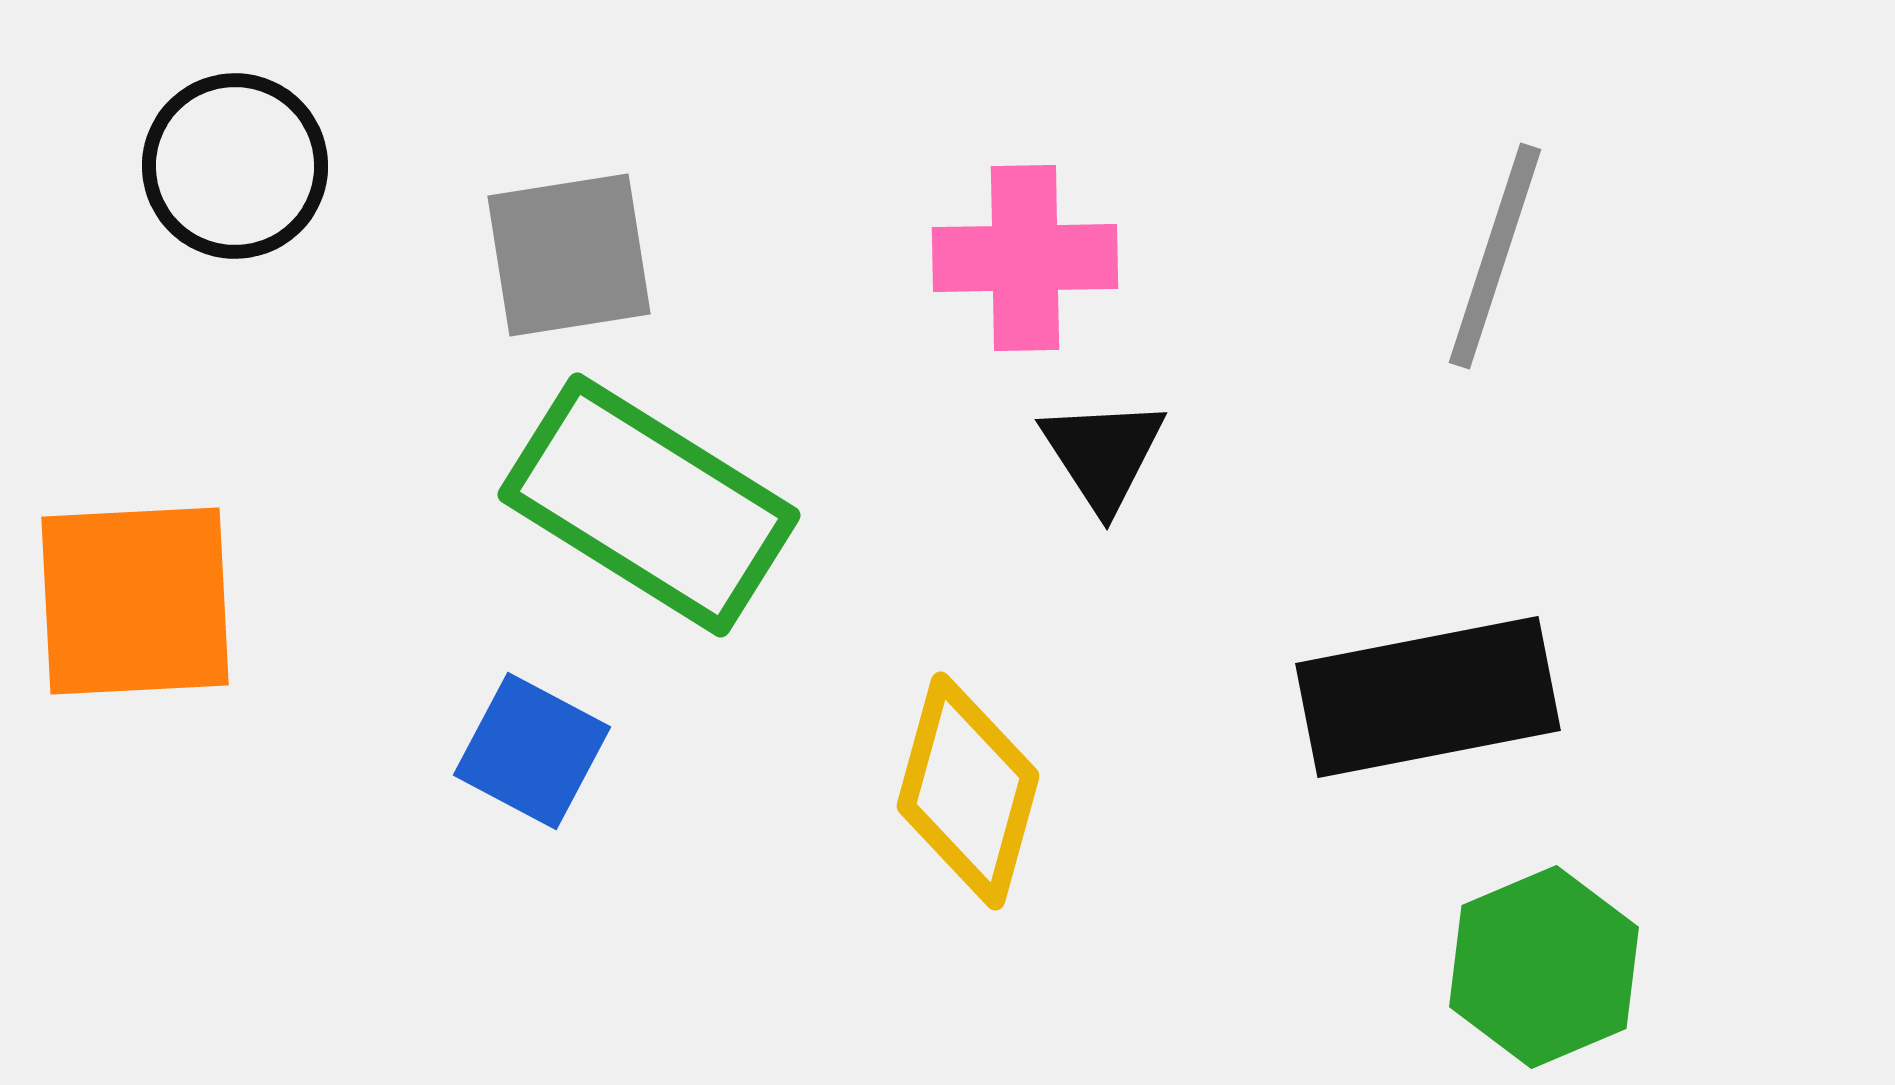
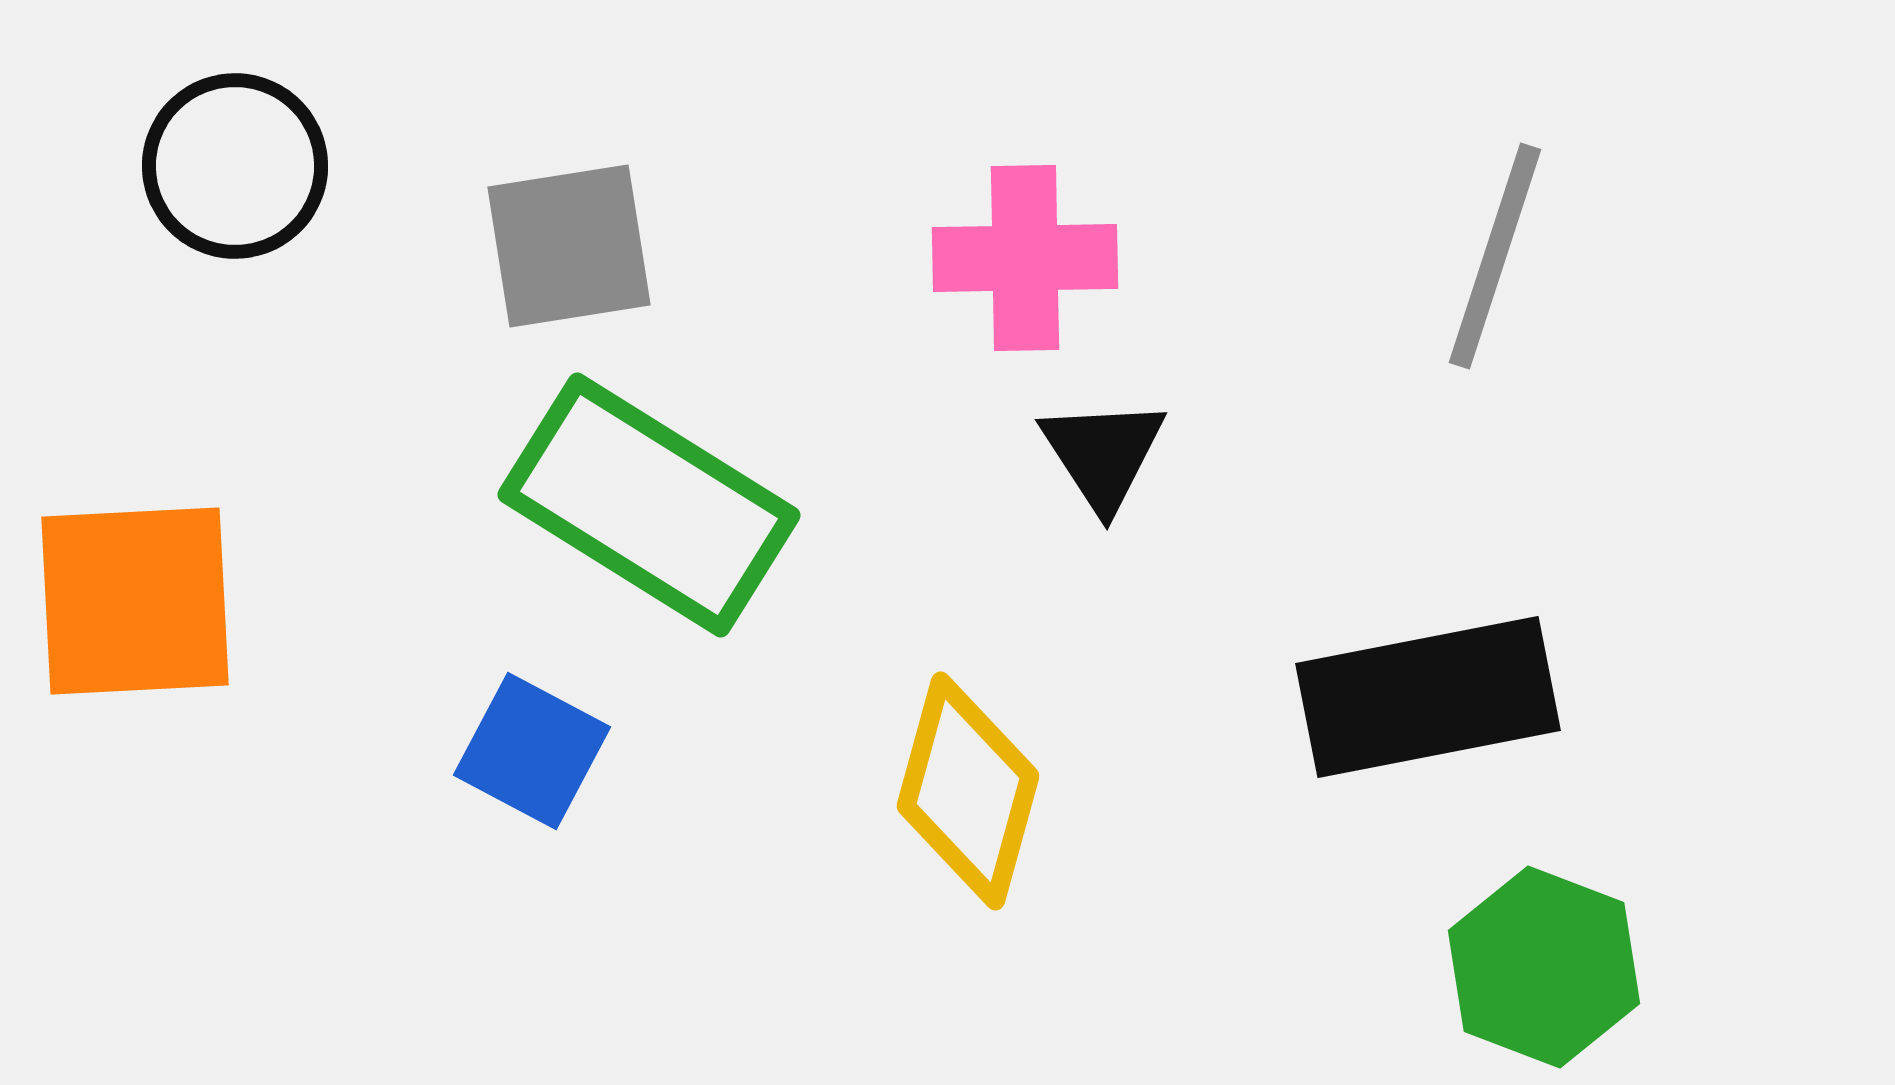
gray square: moved 9 px up
green hexagon: rotated 16 degrees counterclockwise
